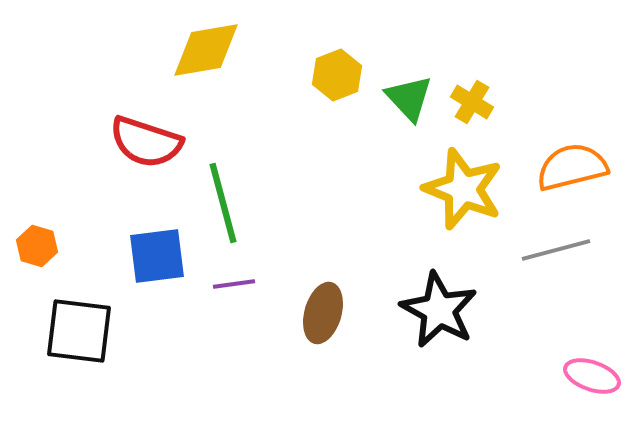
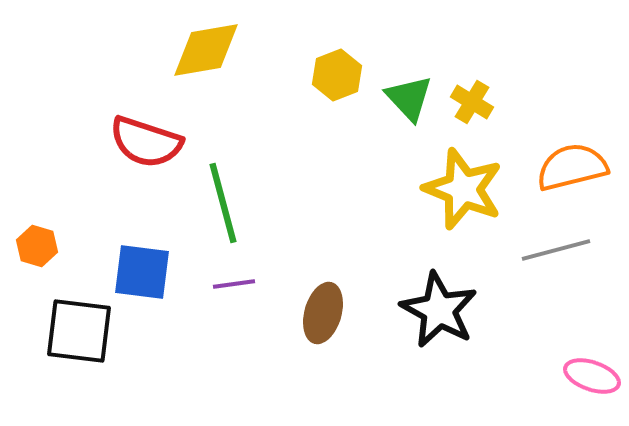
blue square: moved 15 px left, 16 px down; rotated 14 degrees clockwise
